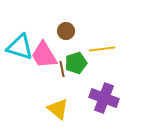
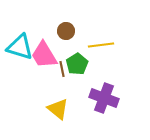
yellow line: moved 1 px left, 4 px up
green pentagon: moved 1 px right, 1 px down; rotated 15 degrees counterclockwise
